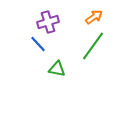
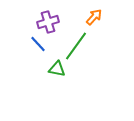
orange arrow: rotated 12 degrees counterclockwise
green line: moved 17 px left
